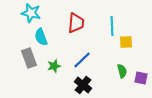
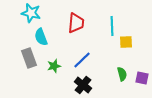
green semicircle: moved 3 px down
purple square: moved 1 px right
